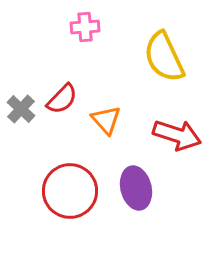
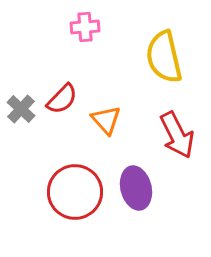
yellow semicircle: rotated 12 degrees clockwise
red arrow: rotated 45 degrees clockwise
red circle: moved 5 px right, 1 px down
